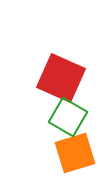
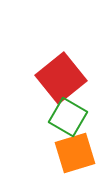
red square: rotated 27 degrees clockwise
